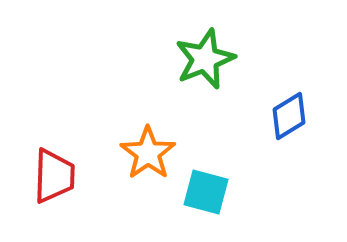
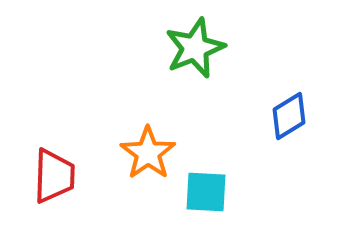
green star: moved 10 px left, 11 px up
cyan square: rotated 12 degrees counterclockwise
